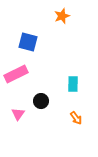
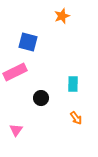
pink rectangle: moved 1 px left, 2 px up
black circle: moved 3 px up
pink triangle: moved 2 px left, 16 px down
